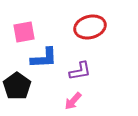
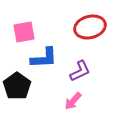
purple L-shape: rotated 15 degrees counterclockwise
